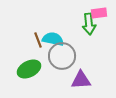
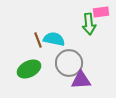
pink rectangle: moved 2 px right, 1 px up
cyan semicircle: moved 1 px right
gray circle: moved 7 px right, 7 px down
